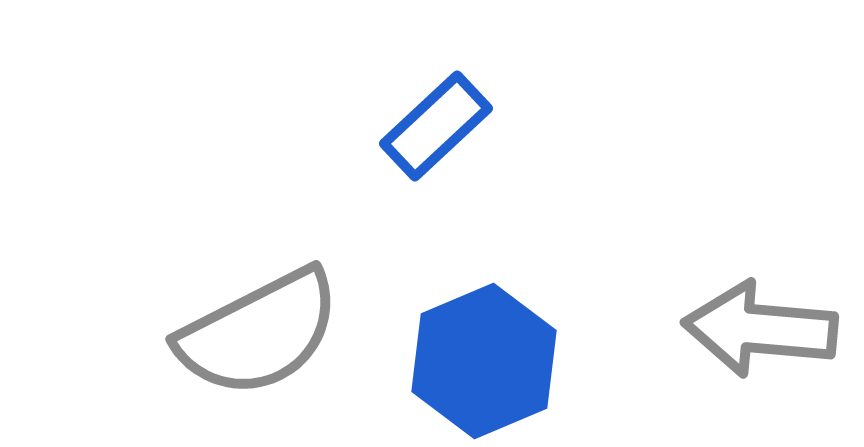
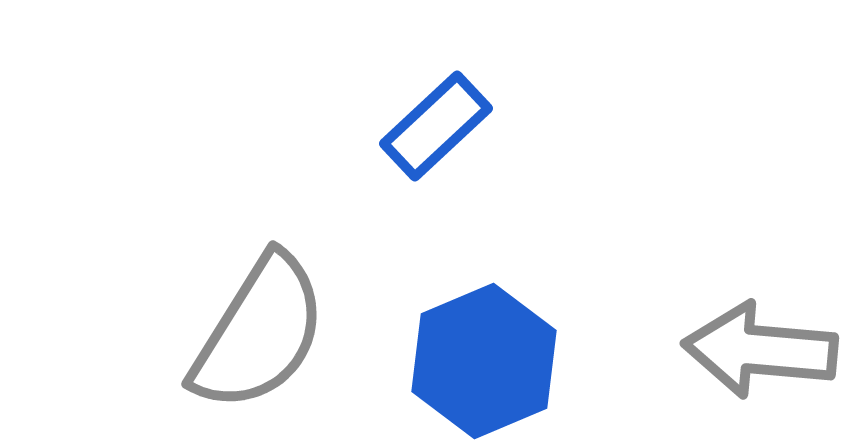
gray arrow: moved 21 px down
gray semicircle: rotated 31 degrees counterclockwise
